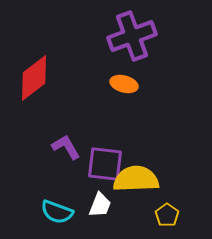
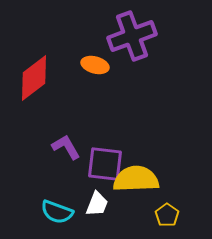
orange ellipse: moved 29 px left, 19 px up
white trapezoid: moved 3 px left, 1 px up
